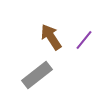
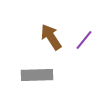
gray rectangle: rotated 36 degrees clockwise
